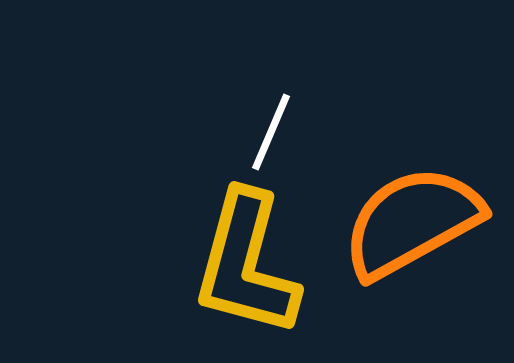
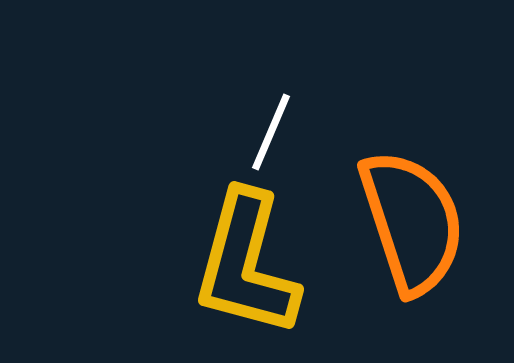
orange semicircle: rotated 101 degrees clockwise
